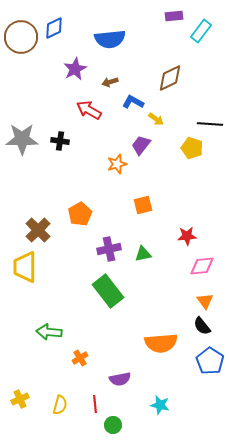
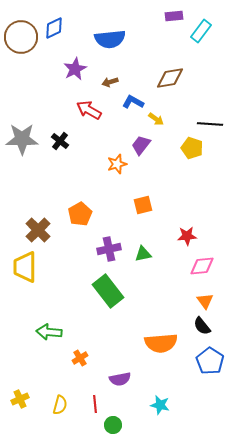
brown diamond: rotated 16 degrees clockwise
black cross: rotated 30 degrees clockwise
